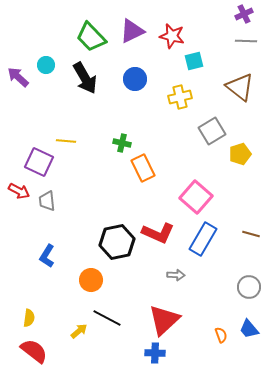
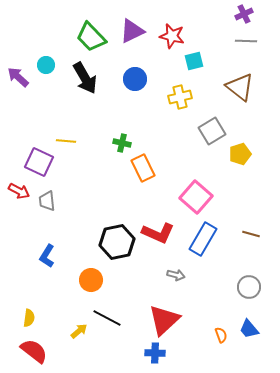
gray arrow: rotated 12 degrees clockwise
